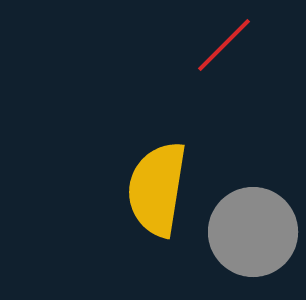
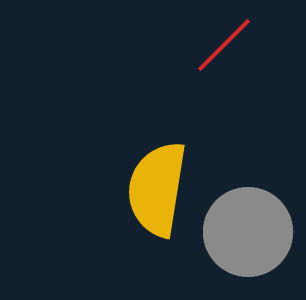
gray circle: moved 5 px left
